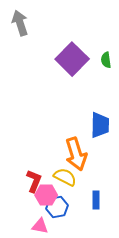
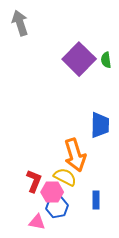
purple square: moved 7 px right
orange arrow: moved 1 px left, 1 px down
pink hexagon: moved 6 px right, 3 px up
pink triangle: moved 3 px left, 4 px up
